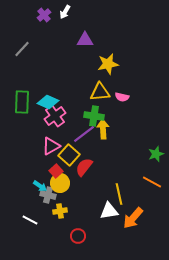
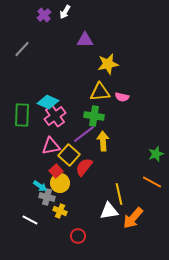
green rectangle: moved 13 px down
yellow arrow: moved 12 px down
pink triangle: rotated 18 degrees clockwise
gray cross: moved 1 px left, 2 px down
yellow cross: rotated 32 degrees clockwise
